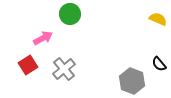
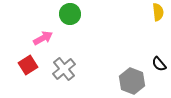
yellow semicircle: moved 7 px up; rotated 60 degrees clockwise
